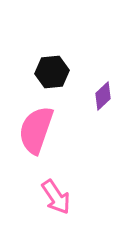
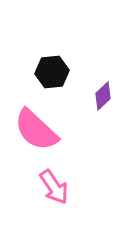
pink semicircle: rotated 66 degrees counterclockwise
pink arrow: moved 2 px left, 10 px up
